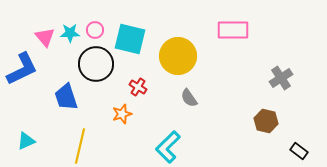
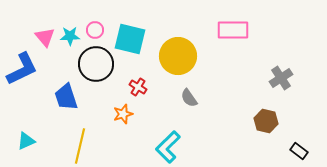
cyan star: moved 3 px down
orange star: moved 1 px right
